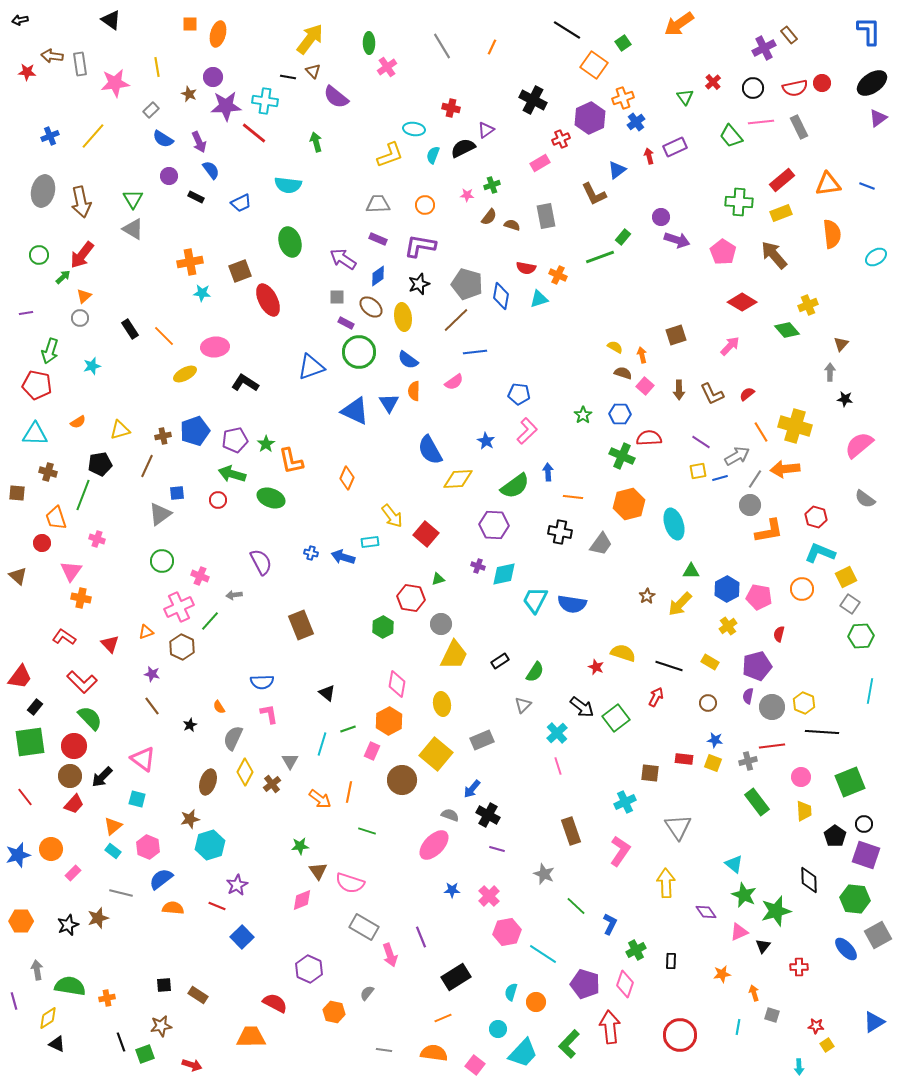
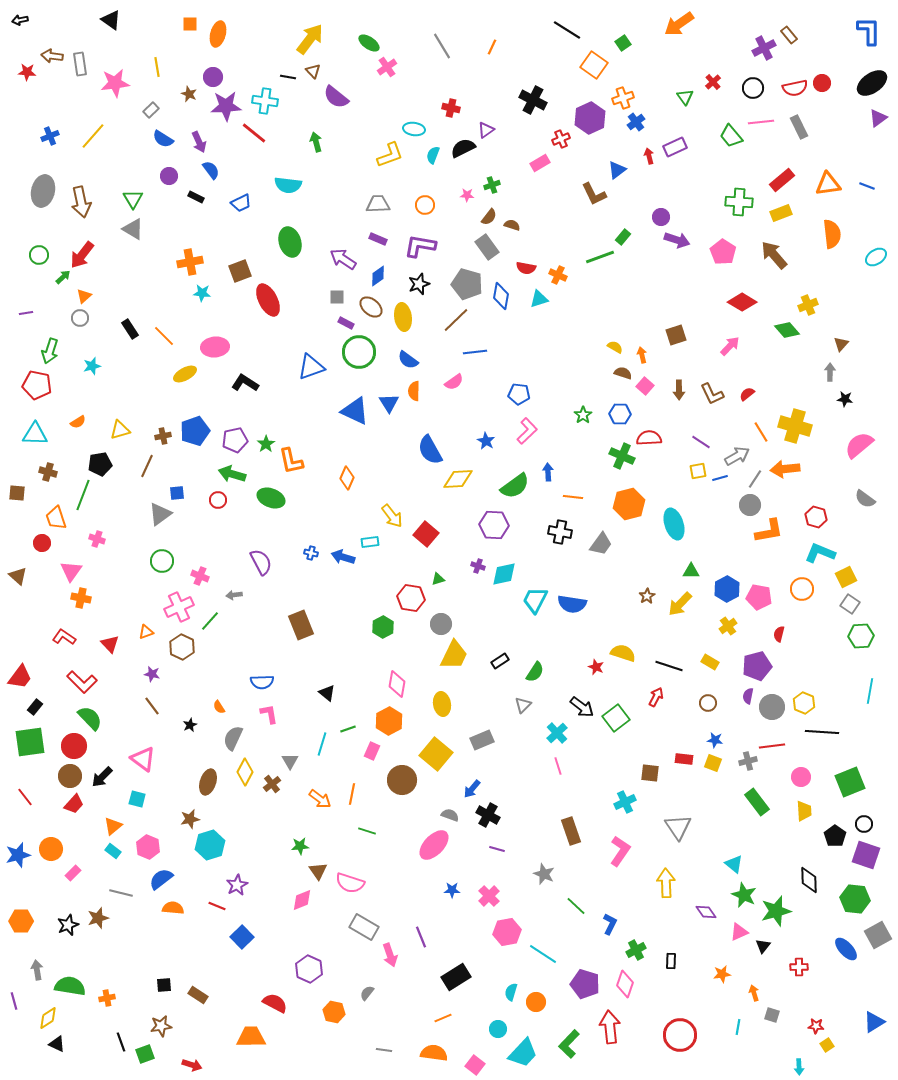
green ellipse at (369, 43): rotated 55 degrees counterclockwise
gray rectangle at (546, 216): moved 59 px left, 31 px down; rotated 25 degrees counterclockwise
orange line at (349, 792): moved 3 px right, 2 px down
